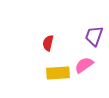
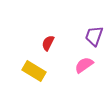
red semicircle: rotated 14 degrees clockwise
yellow rectangle: moved 24 px left, 2 px up; rotated 35 degrees clockwise
